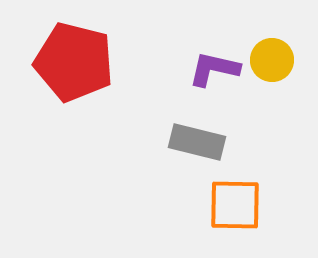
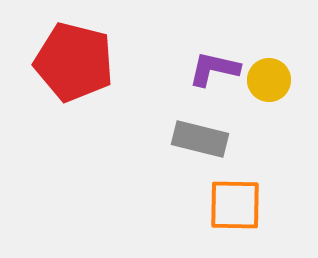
yellow circle: moved 3 px left, 20 px down
gray rectangle: moved 3 px right, 3 px up
